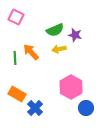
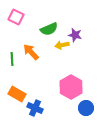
green semicircle: moved 6 px left, 1 px up
yellow arrow: moved 3 px right, 4 px up
green line: moved 3 px left, 1 px down
blue cross: rotated 21 degrees counterclockwise
